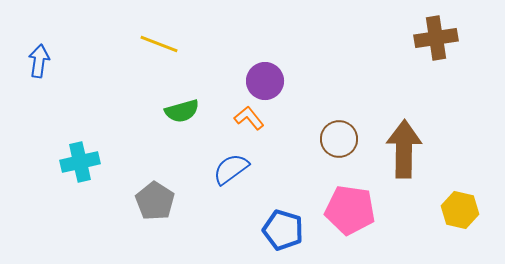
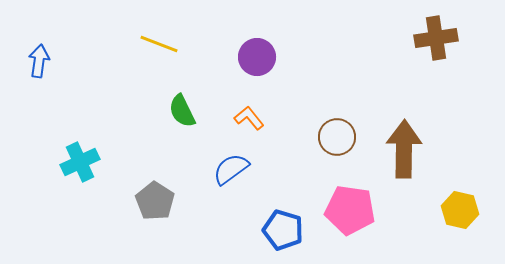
purple circle: moved 8 px left, 24 px up
green semicircle: rotated 80 degrees clockwise
brown circle: moved 2 px left, 2 px up
cyan cross: rotated 12 degrees counterclockwise
